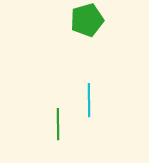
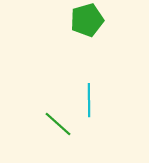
green line: rotated 48 degrees counterclockwise
